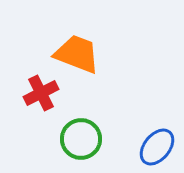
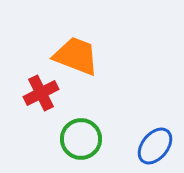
orange trapezoid: moved 1 px left, 2 px down
blue ellipse: moved 2 px left, 1 px up
